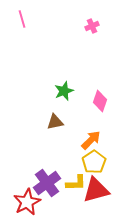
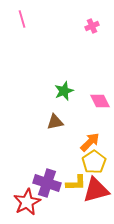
pink diamond: rotated 45 degrees counterclockwise
orange arrow: moved 1 px left, 2 px down
purple cross: rotated 36 degrees counterclockwise
